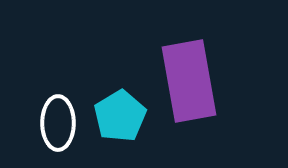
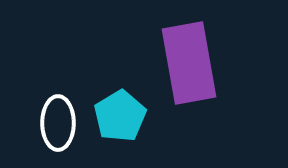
purple rectangle: moved 18 px up
